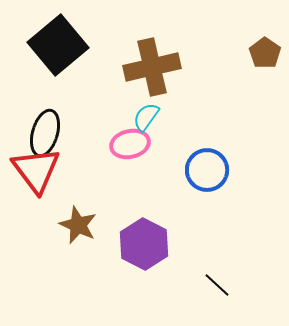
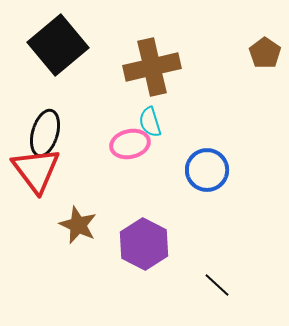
cyan semicircle: moved 4 px right, 5 px down; rotated 52 degrees counterclockwise
